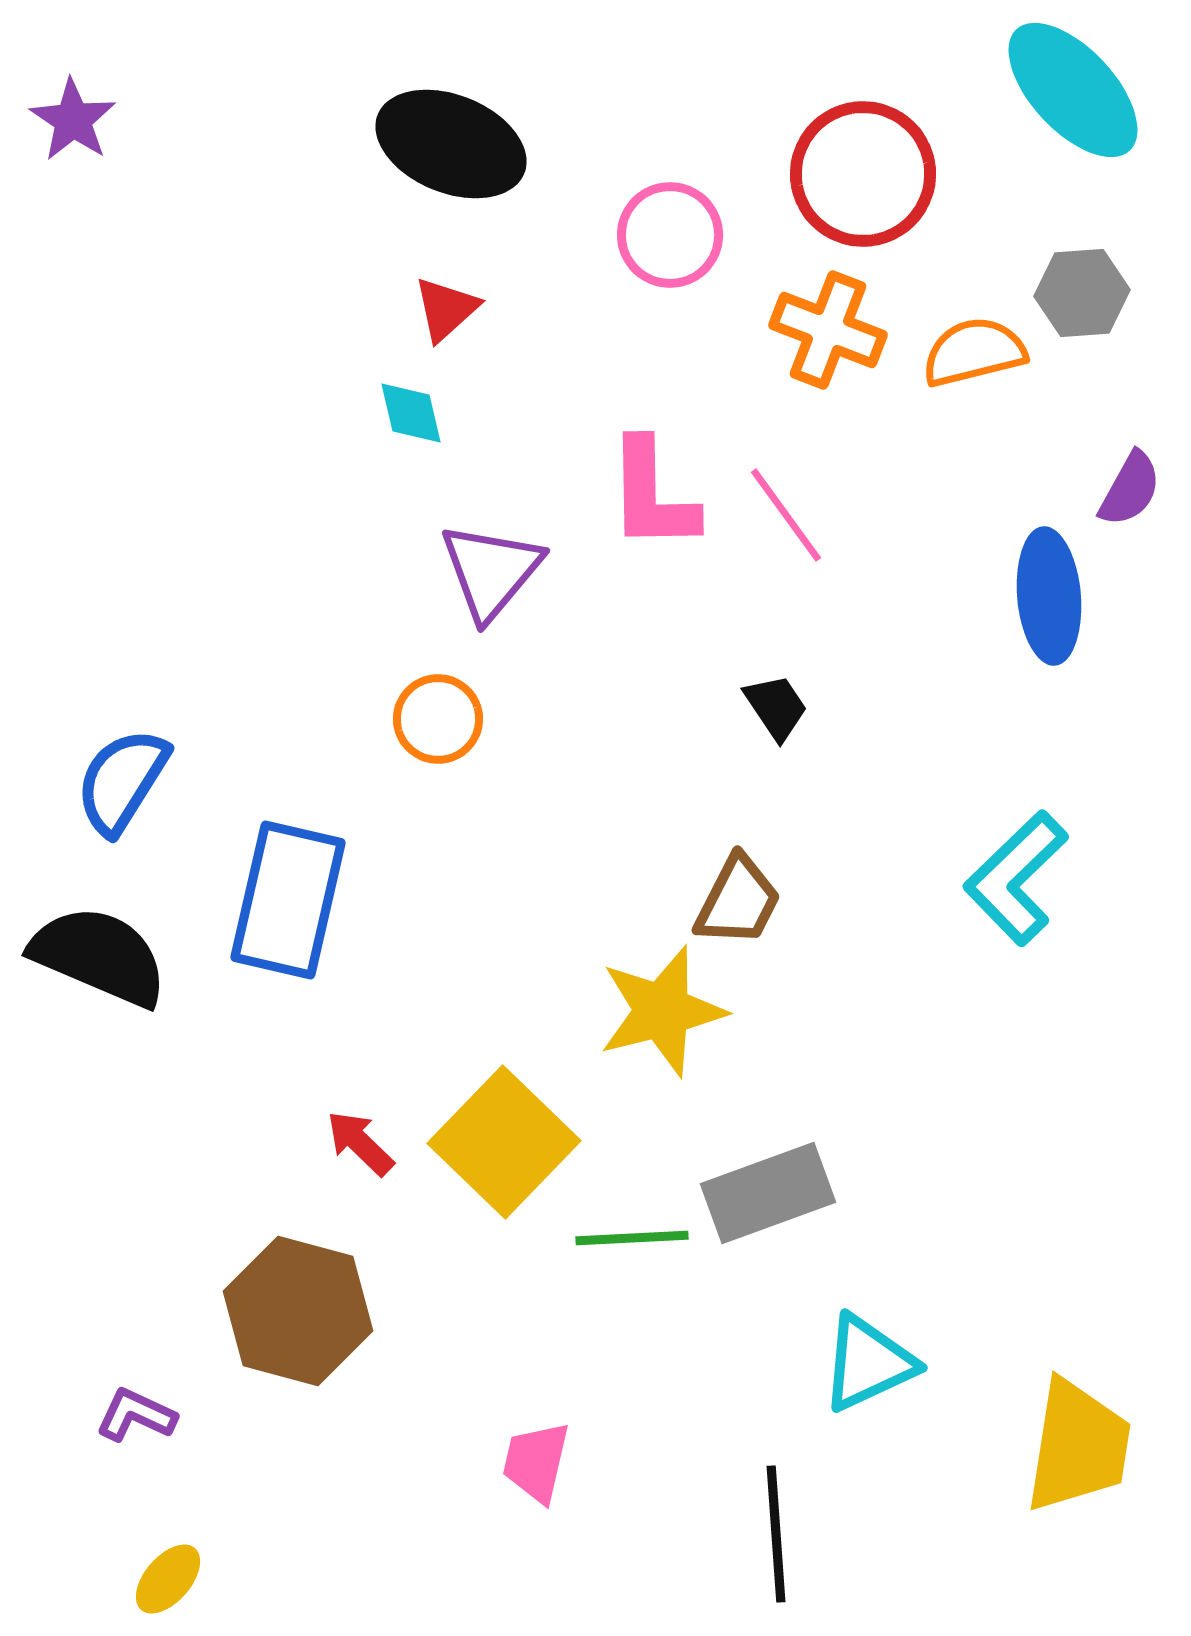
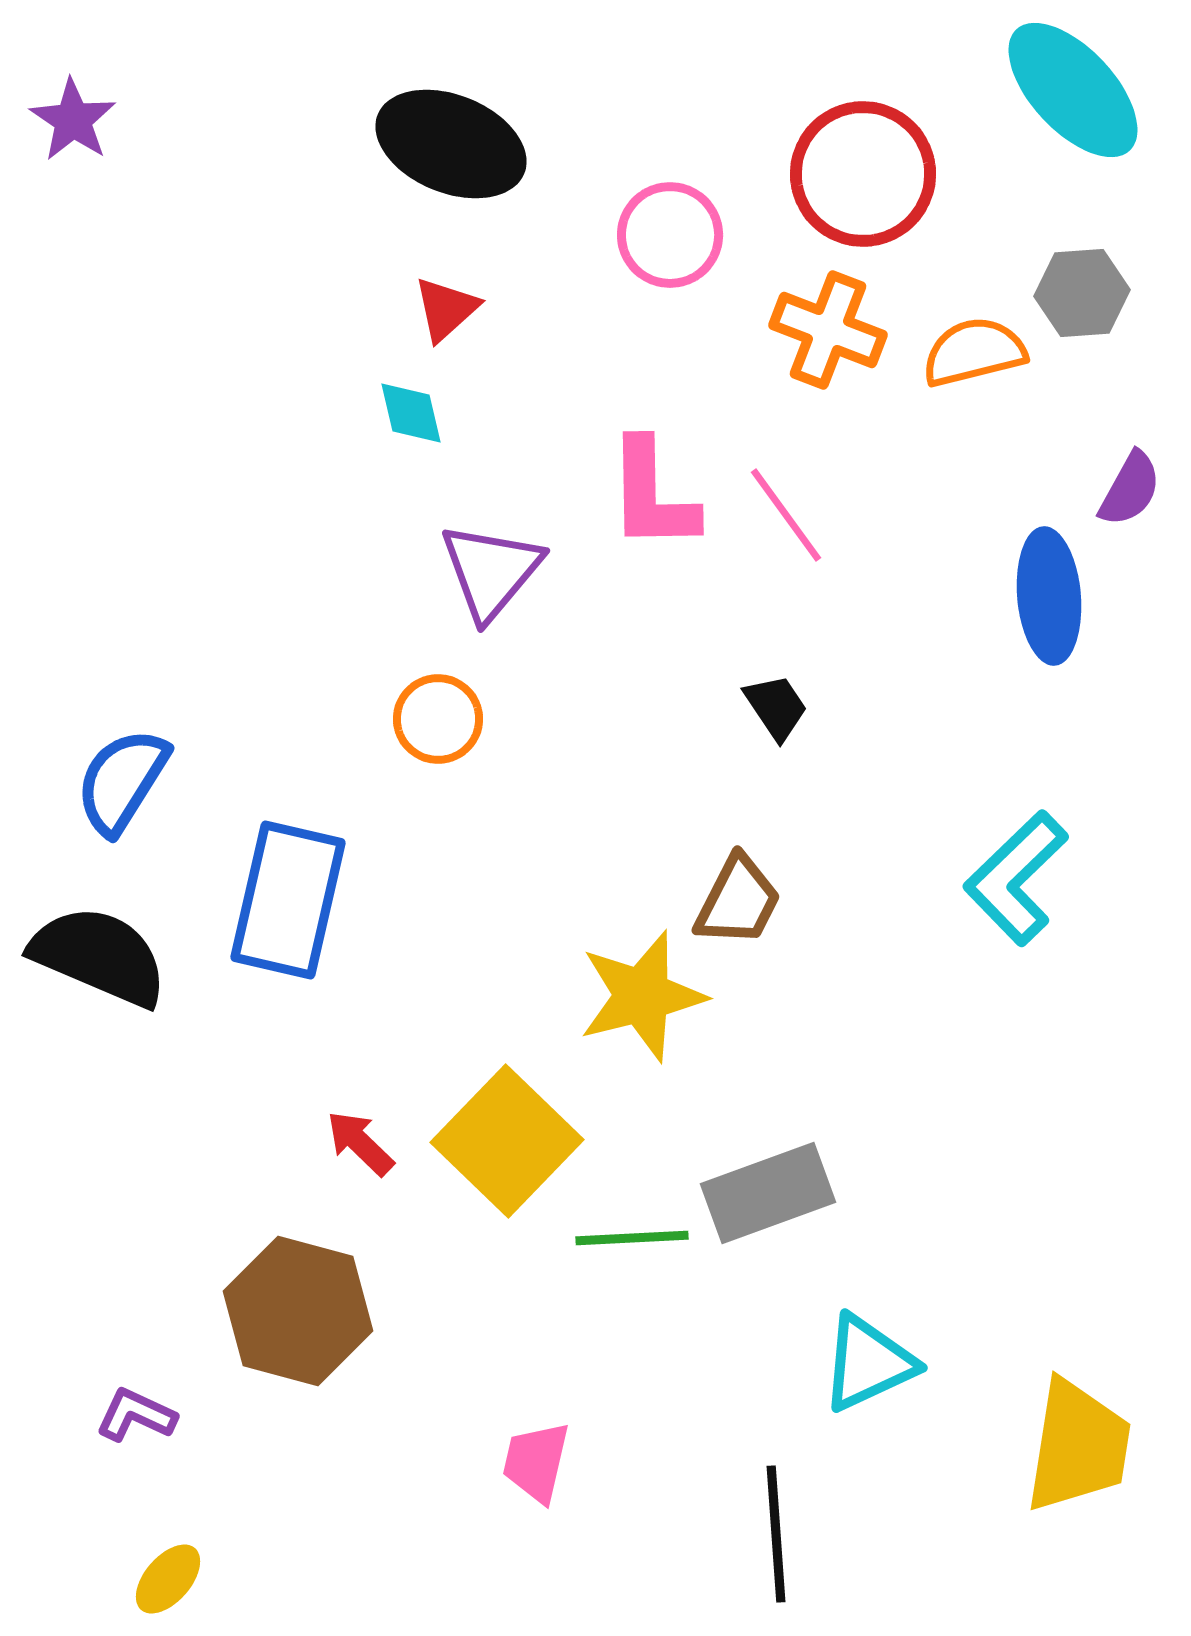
yellow star: moved 20 px left, 15 px up
yellow square: moved 3 px right, 1 px up
